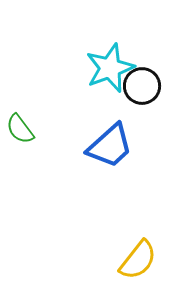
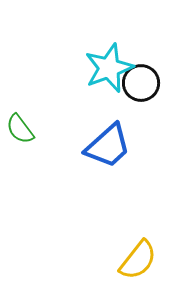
cyan star: moved 1 px left
black circle: moved 1 px left, 3 px up
blue trapezoid: moved 2 px left
